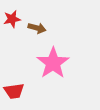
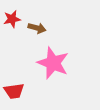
pink star: rotated 16 degrees counterclockwise
